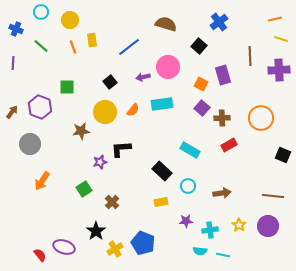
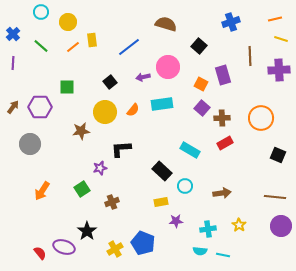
yellow circle at (70, 20): moved 2 px left, 2 px down
blue cross at (219, 22): moved 12 px right; rotated 18 degrees clockwise
blue cross at (16, 29): moved 3 px left, 5 px down; rotated 24 degrees clockwise
orange line at (73, 47): rotated 72 degrees clockwise
purple hexagon at (40, 107): rotated 20 degrees counterclockwise
brown arrow at (12, 112): moved 1 px right, 5 px up
red rectangle at (229, 145): moved 4 px left, 2 px up
black square at (283, 155): moved 5 px left
purple star at (100, 162): moved 6 px down
orange arrow at (42, 181): moved 10 px down
cyan circle at (188, 186): moved 3 px left
green square at (84, 189): moved 2 px left
brown line at (273, 196): moved 2 px right, 1 px down
brown cross at (112, 202): rotated 24 degrees clockwise
purple star at (186, 221): moved 10 px left
purple circle at (268, 226): moved 13 px right
cyan cross at (210, 230): moved 2 px left, 1 px up
black star at (96, 231): moved 9 px left
red semicircle at (40, 255): moved 2 px up
